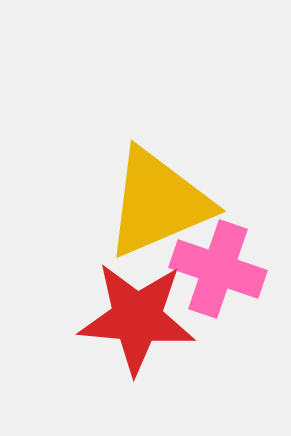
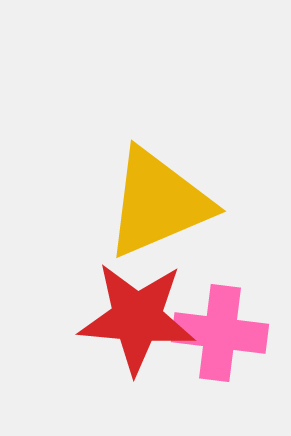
pink cross: moved 2 px right, 64 px down; rotated 12 degrees counterclockwise
